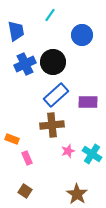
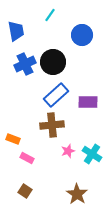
orange rectangle: moved 1 px right
pink rectangle: rotated 40 degrees counterclockwise
